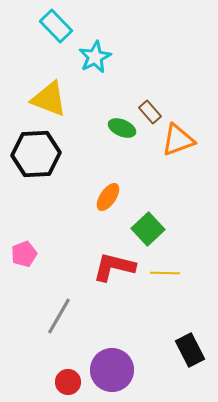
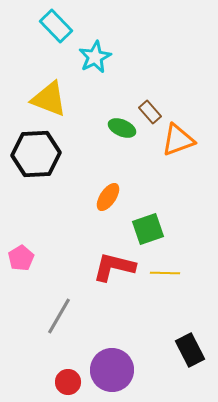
green square: rotated 24 degrees clockwise
pink pentagon: moved 3 px left, 4 px down; rotated 10 degrees counterclockwise
